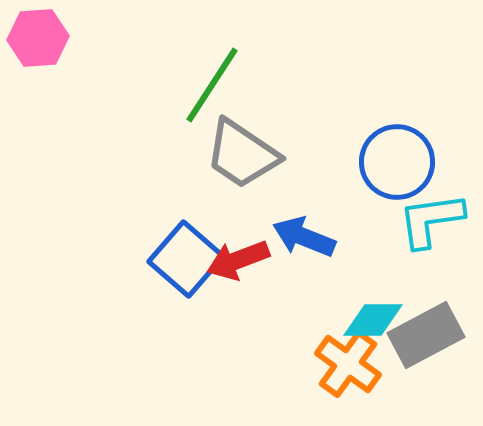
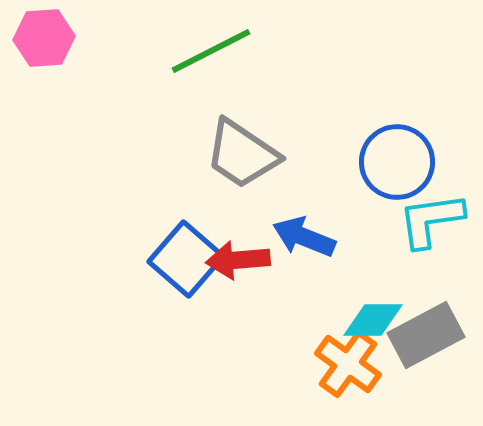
pink hexagon: moved 6 px right
green line: moved 1 px left, 34 px up; rotated 30 degrees clockwise
red arrow: rotated 16 degrees clockwise
